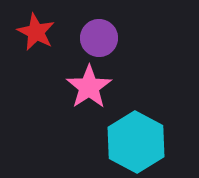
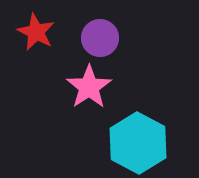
purple circle: moved 1 px right
cyan hexagon: moved 2 px right, 1 px down
